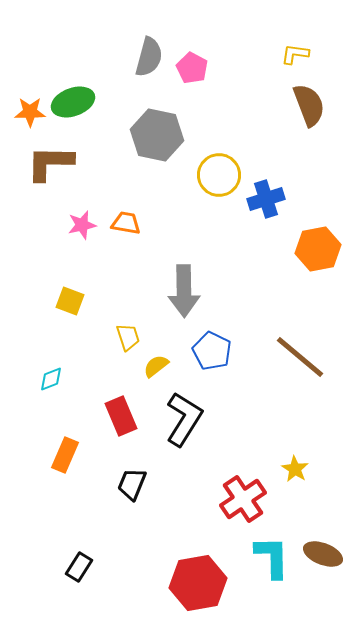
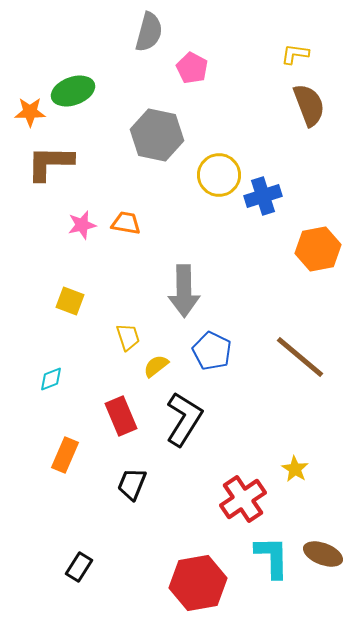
gray semicircle: moved 25 px up
green ellipse: moved 11 px up
blue cross: moved 3 px left, 3 px up
